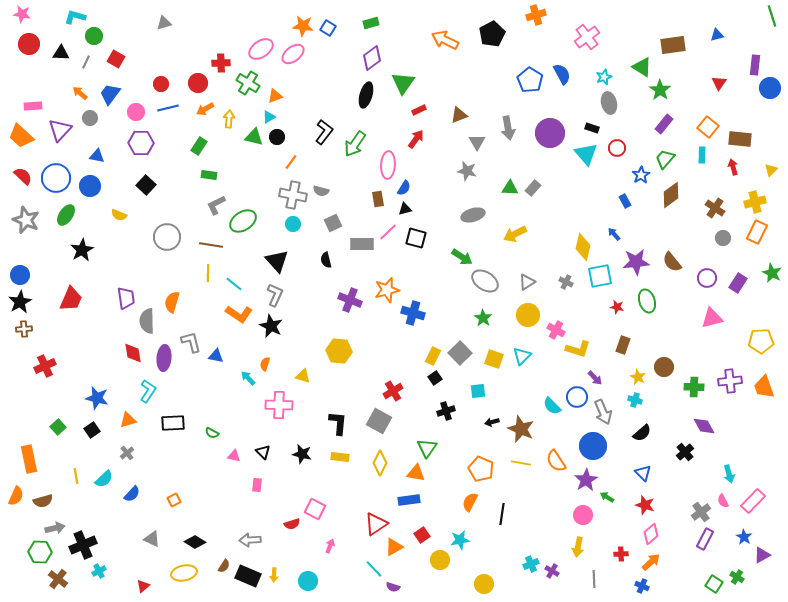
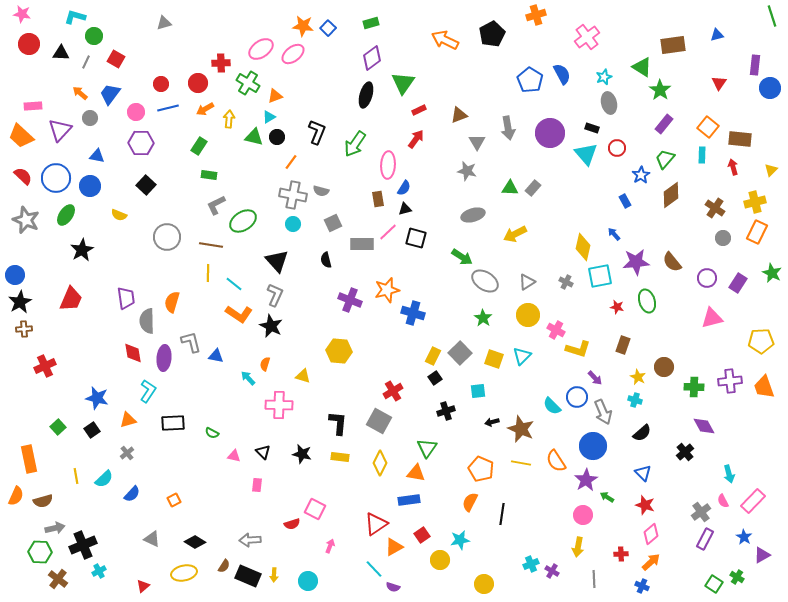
blue square at (328, 28): rotated 14 degrees clockwise
black L-shape at (324, 132): moved 7 px left; rotated 15 degrees counterclockwise
blue circle at (20, 275): moved 5 px left
